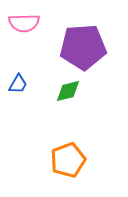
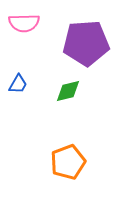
purple pentagon: moved 3 px right, 4 px up
orange pentagon: moved 2 px down
